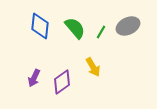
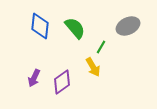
green line: moved 15 px down
